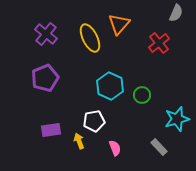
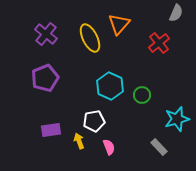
pink semicircle: moved 6 px left, 1 px up
